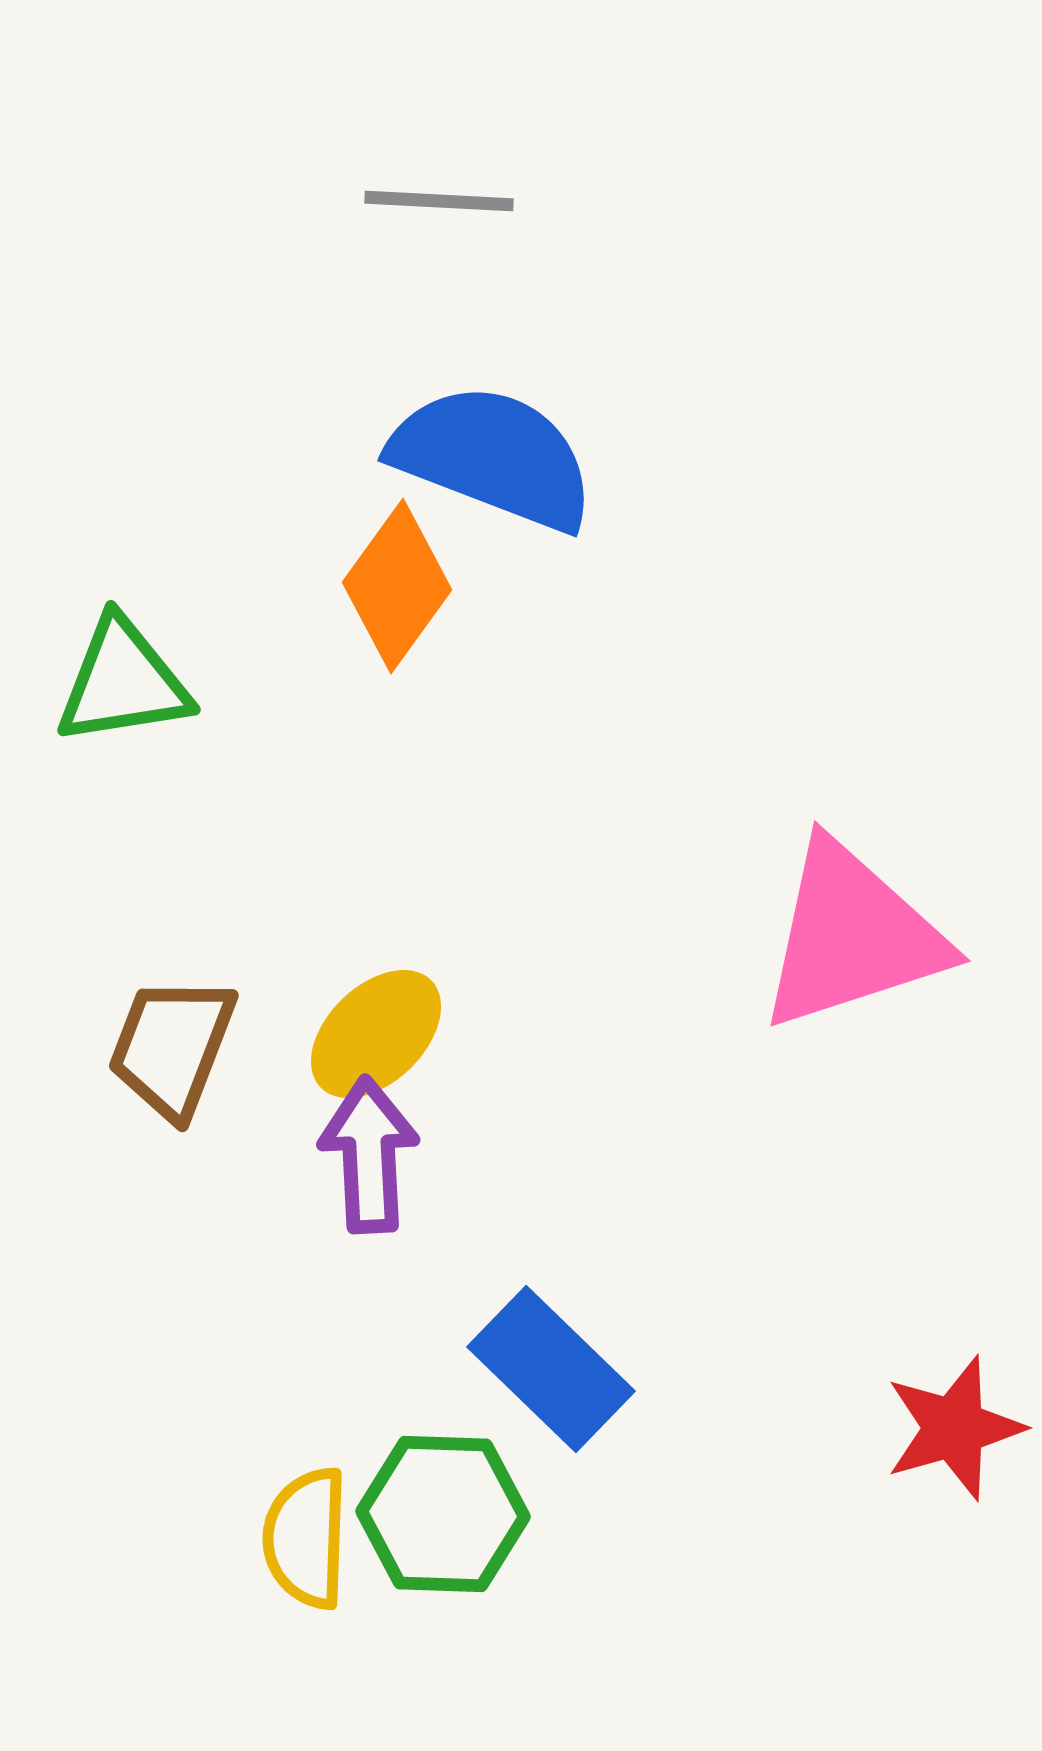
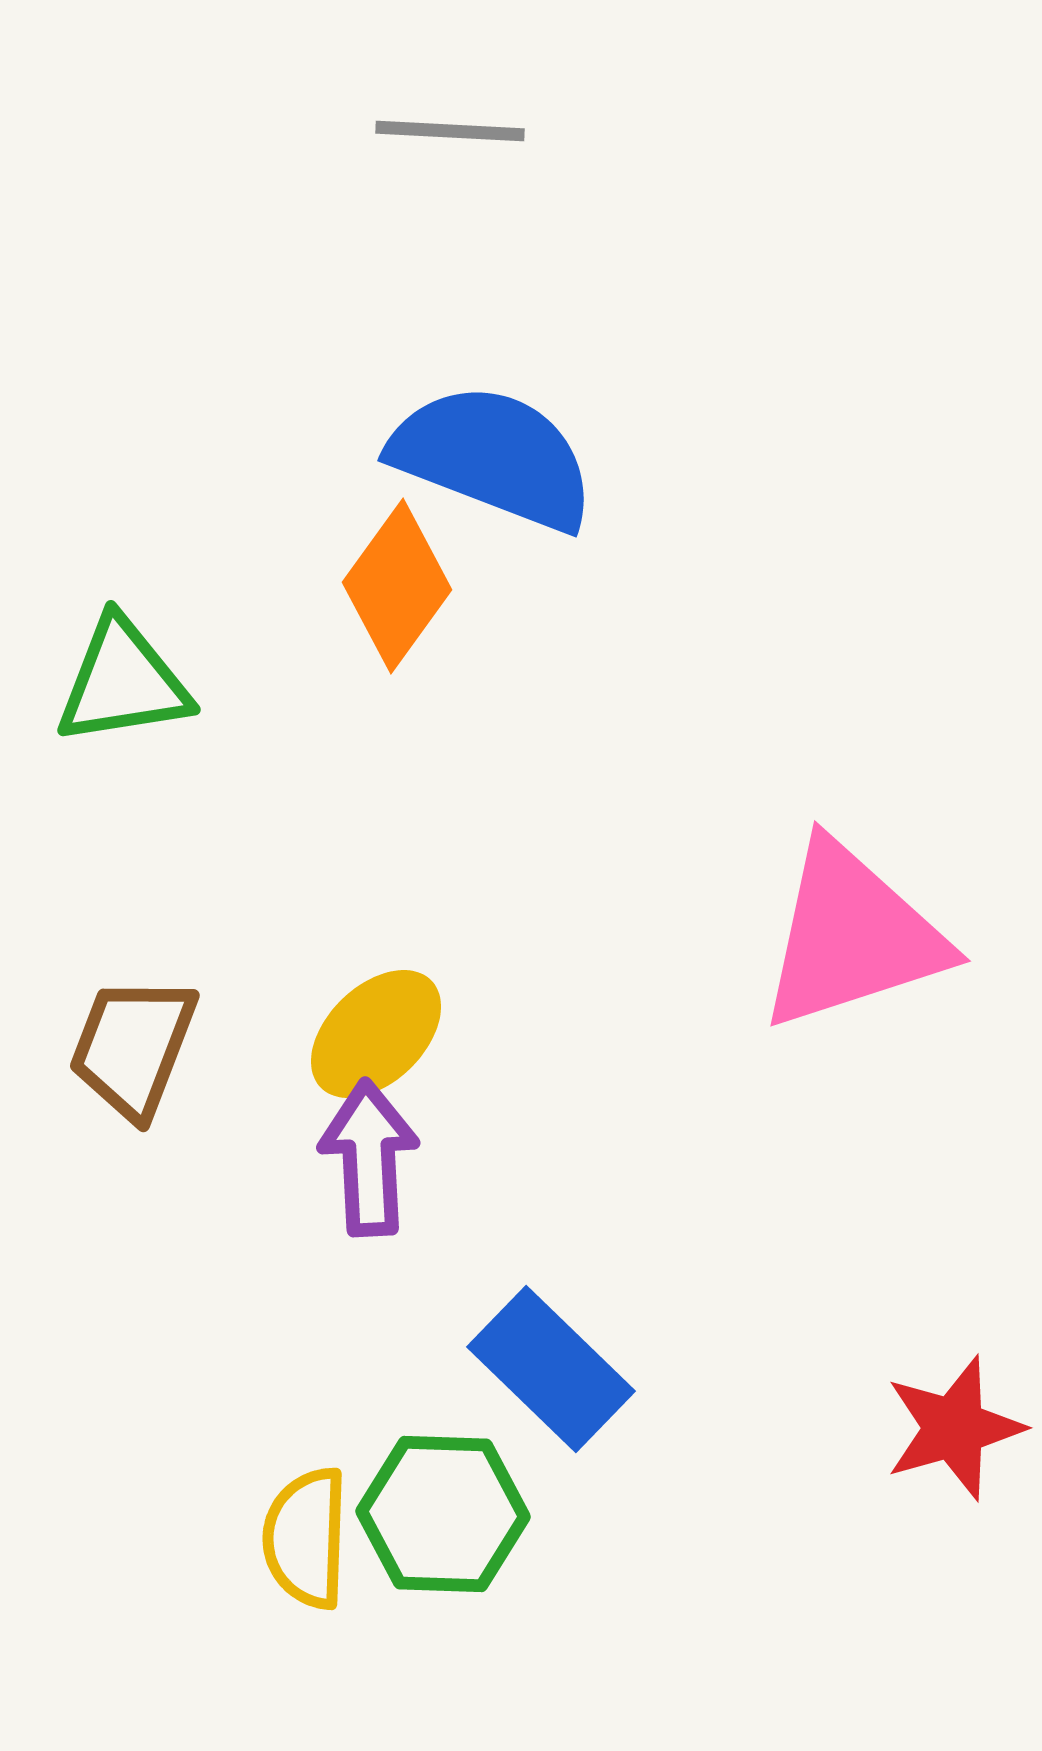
gray line: moved 11 px right, 70 px up
brown trapezoid: moved 39 px left
purple arrow: moved 3 px down
